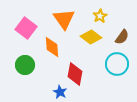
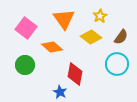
brown semicircle: moved 1 px left
orange diamond: rotated 45 degrees counterclockwise
